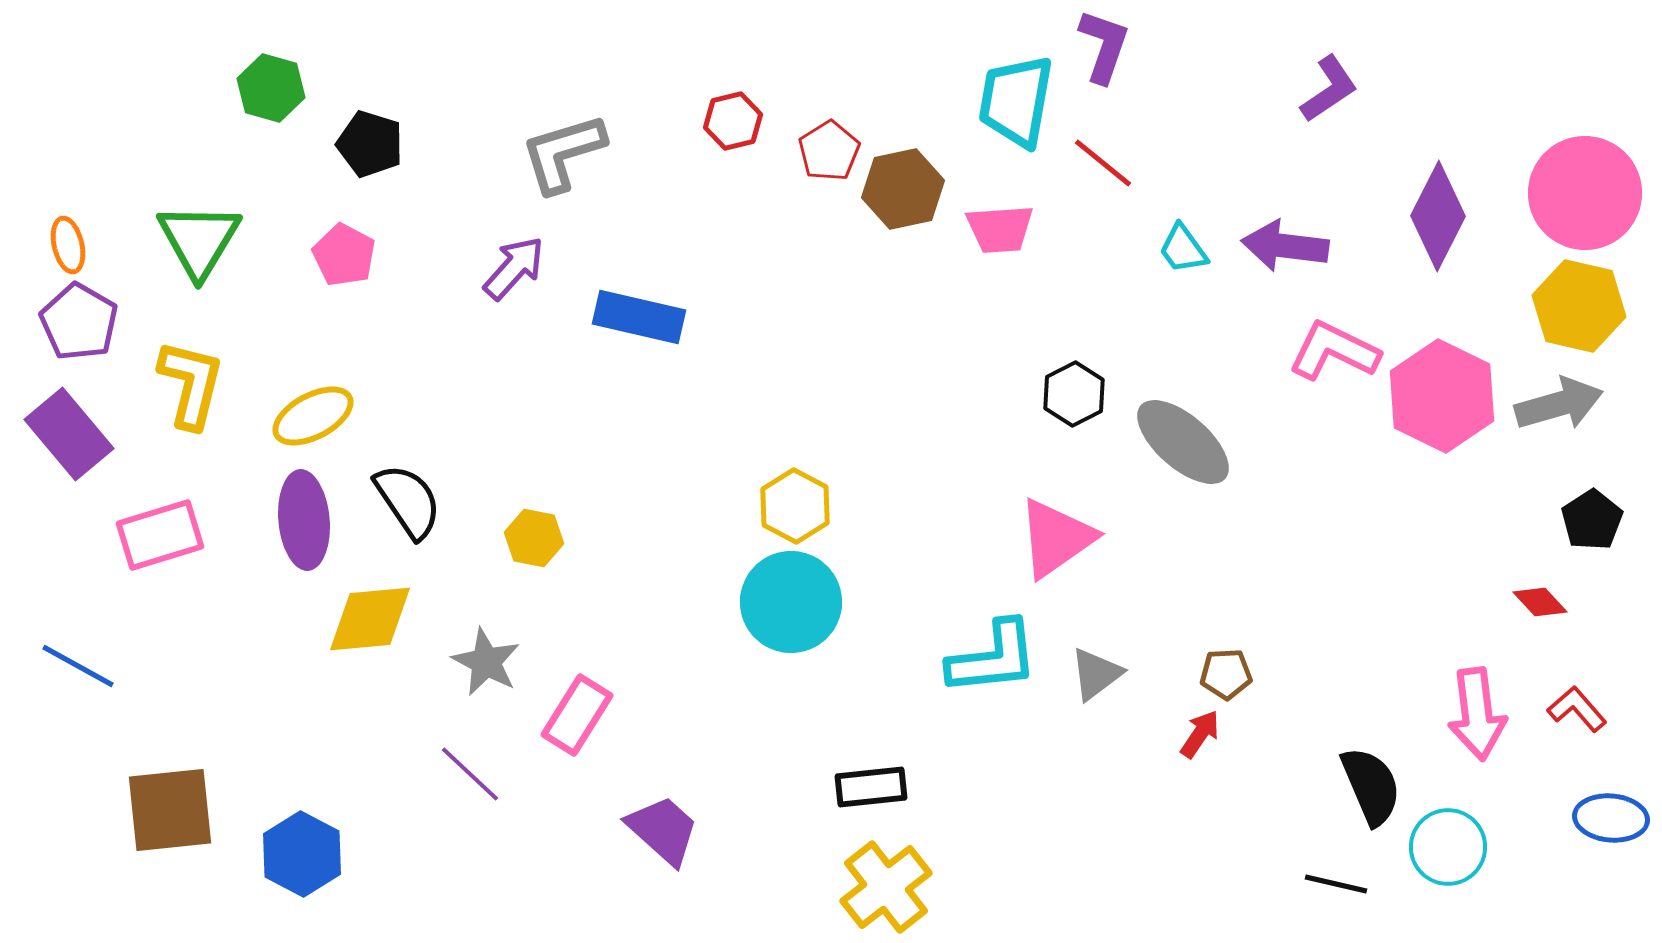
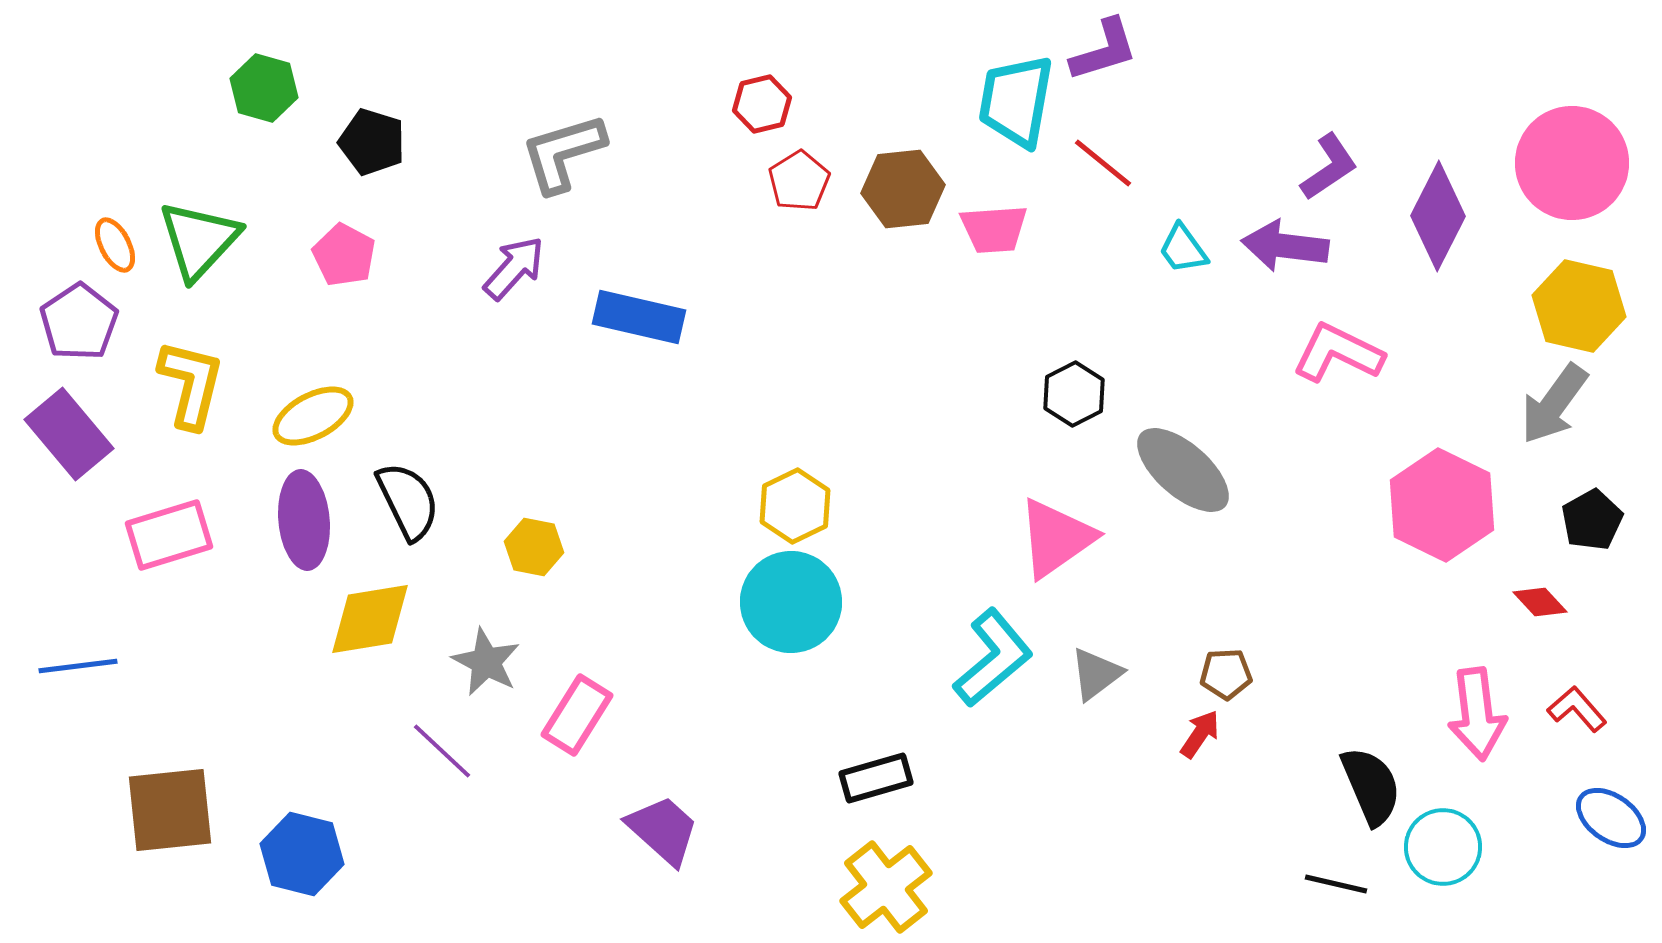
purple L-shape at (1104, 46): moved 4 px down; rotated 54 degrees clockwise
green hexagon at (271, 88): moved 7 px left
purple L-shape at (1329, 89): moved 78 px down
red hexagon at (733, 121): moved 29 px right, 17 px up
black pentagon at (370, 144): moved 2 px right, 2 px up
red pentagon at (829, 151): moved 30 px left, 30 px down
brown hexagon at (903, 189): rotated 6 degrees clockwise
pink circle at (1585, 193): moved 13 px left, 30 px up
pink trapezoid at (1000, 229): moved 6 px left
green triangle at (199, 240): rotated 12 degrees clockwise
orange ellipse at (68, 245): moved 47 px right; rotated 14 degrees counterclockwise
purple pentagon at (79, 322): rotated 8 degrees clockwise
pink L-shape at (1334, 351): moved 4 px right, 2 px down
pink hexagon at (1442, 396): moved 109 px down
gray arrow at (1559, 404): moved 5 px left; rotated 142 degrees clockwise
gray ellipse at (1183, 442): moved 28 px down
black semicircle at (408, 501): rotated 8 degrees clockwise
yellow hexagon at (795, 506): rotated 6 degrees clockwise
black pentagon at (1592, 520): rotated 4 degrees clockwise
pink rectangle at (160, 535): moved 9 px right
yellow hexagon at (534, 538): moved 9 px down
yellow diamond at (370, 619): rotated 4 degrees counterclockwise
cyan L-shape at (993, 658): rotated 34 degrees counterclockwise
blue line at (78, 666): rotated 36 degrees counterclockwise
purple line at (470, 774): moved 28 px left, 23 px up
black rectangle at (871, 787): moved 5 px right, 9 px up; rotated 10 degrees counterclockwise
blue ellipse at (1611, 818): rotated 30 degrees clockwise
cyan circle at (1448, 847): moved 5 px left
blue hexagon at (302, 854): rotated 14 degrees counterclockwise
